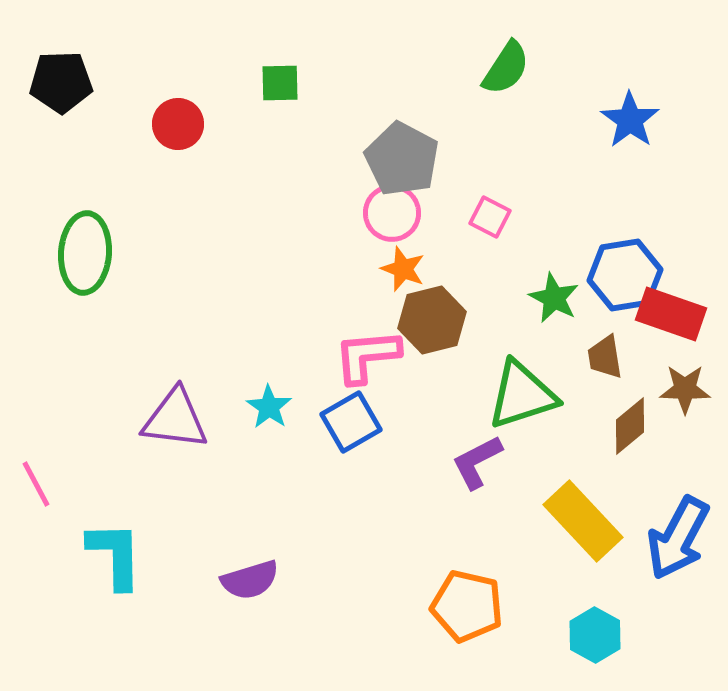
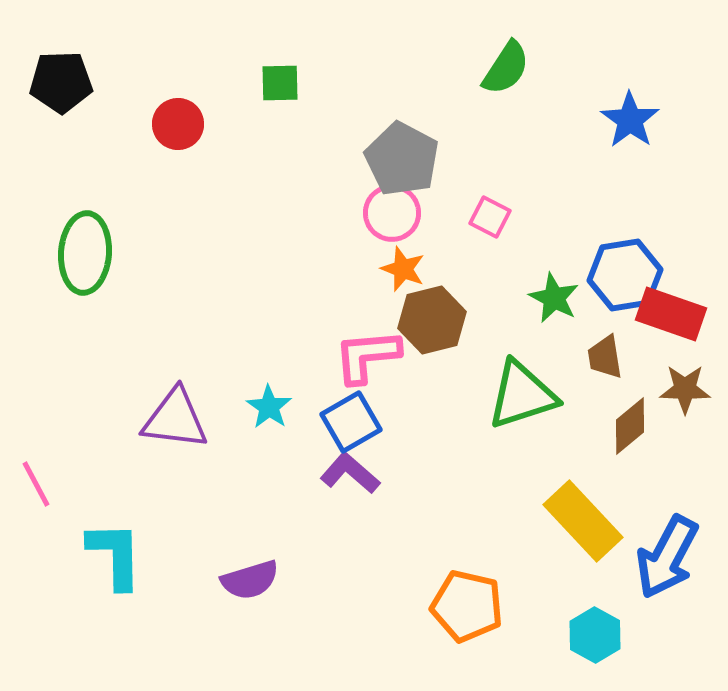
purple L-shape: moved 127 px left, 11 px down; rotated 68 degrees clockwise
blue arrow: moved 11 px left, 19 px down
